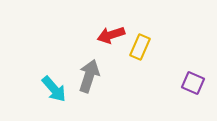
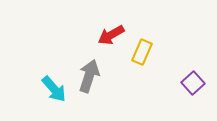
red arrow: rotated 12 degrees counterclockwise
yellow rectangle: moved 2 px right, 5 px down
purple square: rotated 25 degrees clockwise
